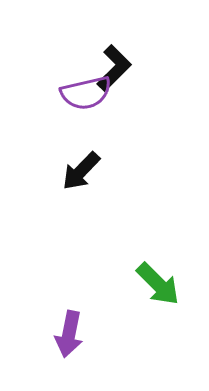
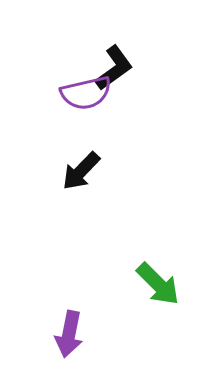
black L-shape: rotated 9 degrees clockwise
